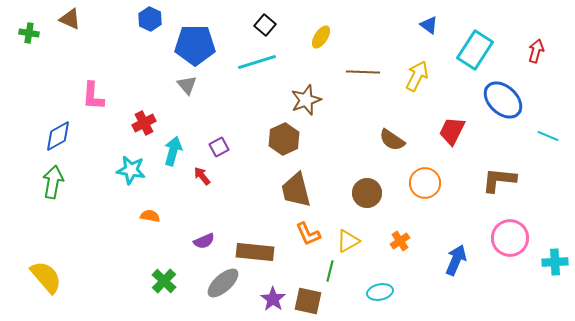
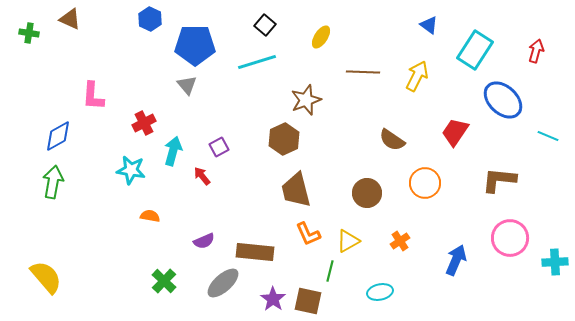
red trapezoid at (452, 131): moved 3 px right, 1 px down; rotated 8 degrees clockwise
